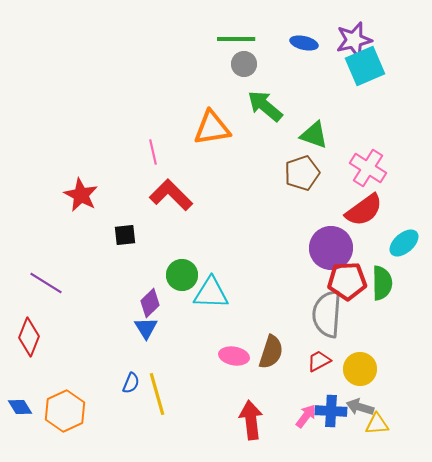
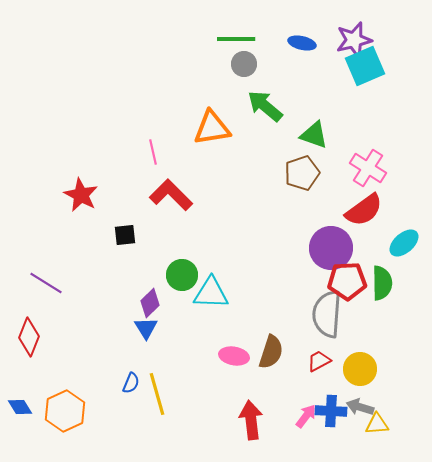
blue ellipse: moved 2 px left
